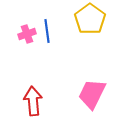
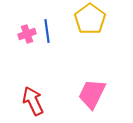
red arrow: rotated 20 degrees counterclockwise
